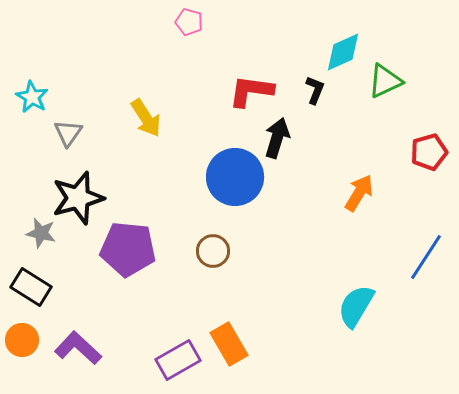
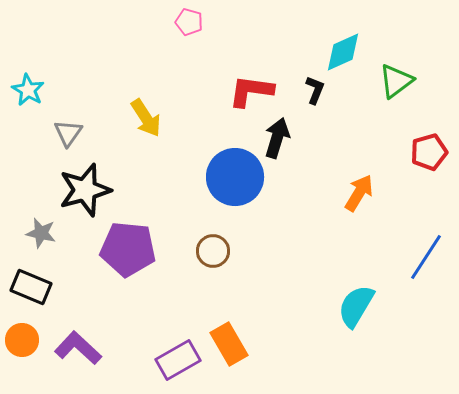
green triangle: moved 11 px right; rotated 12 degrees counterclockwise
cyan star: moved 4 px left, 7 px up
black star: moved 7 px right, 8 px up
black rectangle: rotated 9 degrees counterclockwise
